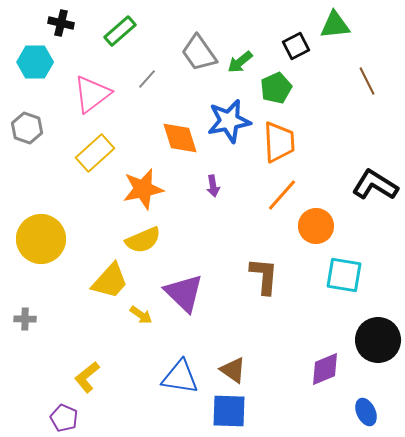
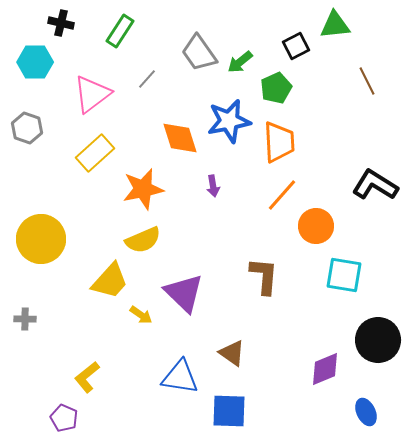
green rectangle: rotated 16 degrees counterclockwise
brown triangle: moved 1 px left, 17 px up
